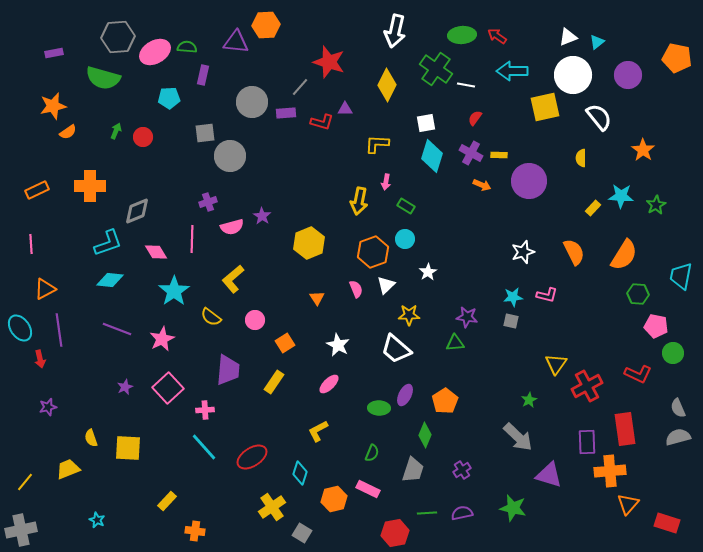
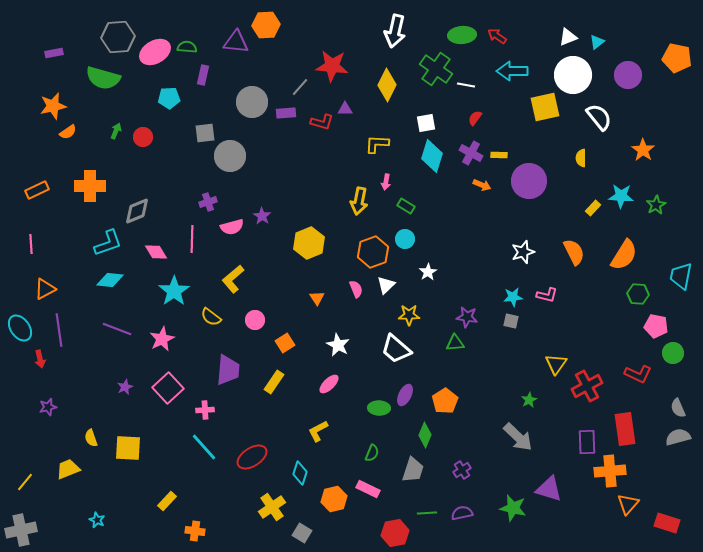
red star at (329, 62): moved 3 px right, 4 px down; rotated 12 degrees counterclockwise
purple triangle at (549, 475): moved 14 px down
